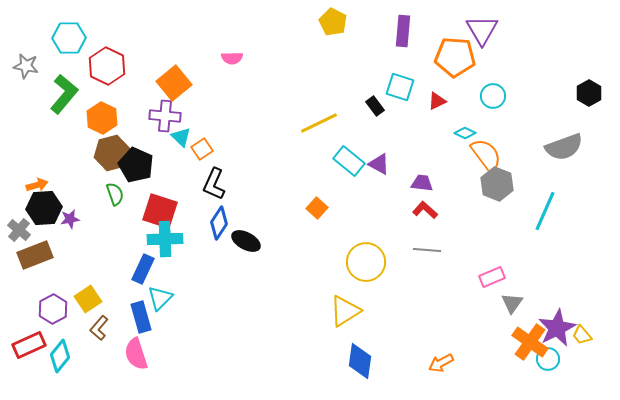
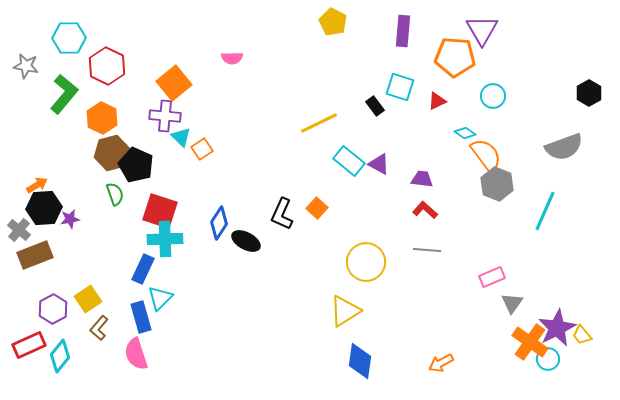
cyan diamond at (465, 133): rotated 10 degrees clockwise
purple trapezoid at (422, 183): moved 4 px up
black L-shape at (214, 184): moved 68 px right, 30 px down
orange arrow at (37, 185): rotated 15 degrees counterclockwise
